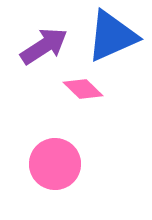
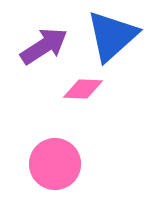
blue triangle: rotated 18 degrees counterclockwise
pink diamond: rotated 42 degrees counterclockwise
